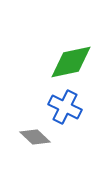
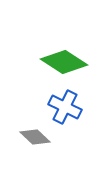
green diamond: moved 7 px left; rotated 45 degrees clockwise
